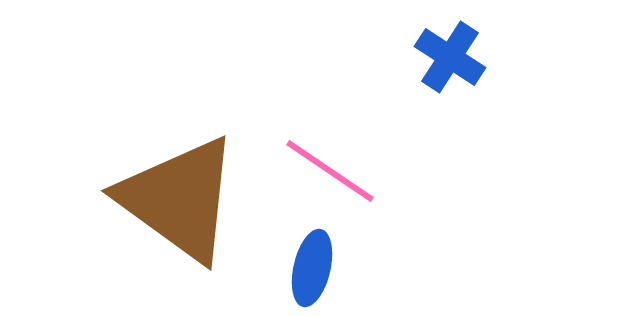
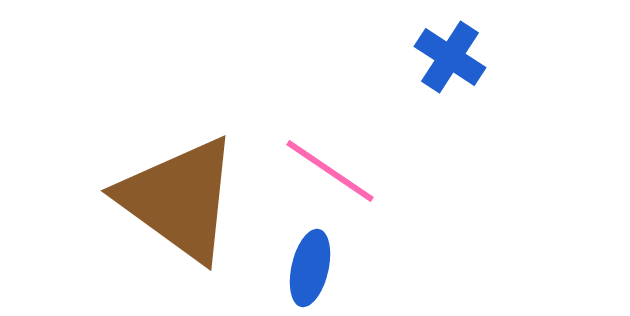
blue ellipse: moved 2 px left
